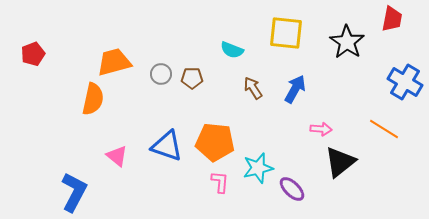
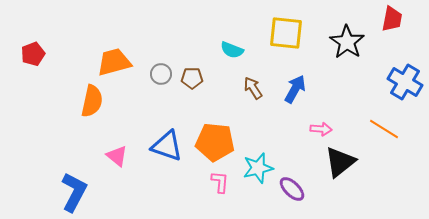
orange semicircle: moved 1 px left, 2 px down
